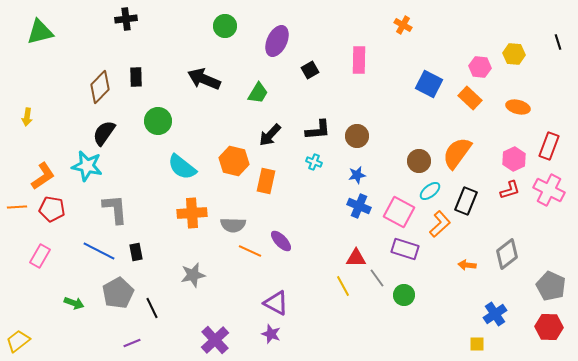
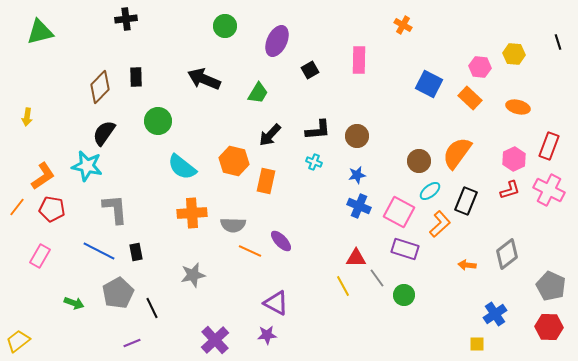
orange line at (17, 207): rotated 48 degrees counterclockwise
purple star at (271, 334): moved 4 px left, 1 px down; rotated 24 degrees counterclockwise
